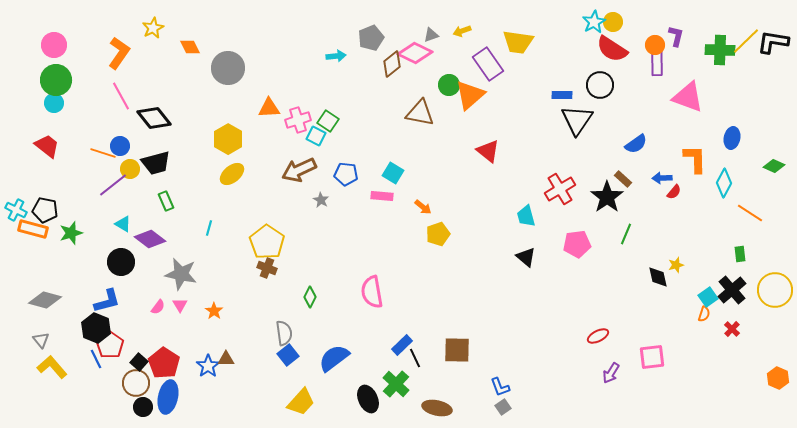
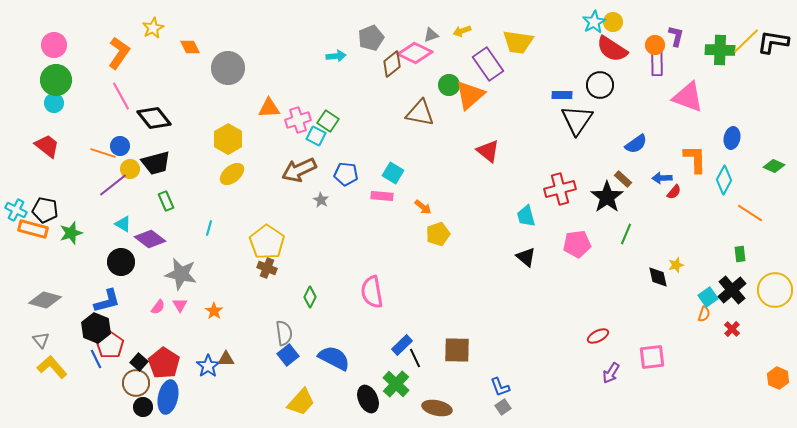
cyan diamond at (724, 183): moved 3 px up
red cross at (560, 189): rotated 16 degrees clockwise
blue semicircle at (334, 358): rotated 64 degrees clockwise
